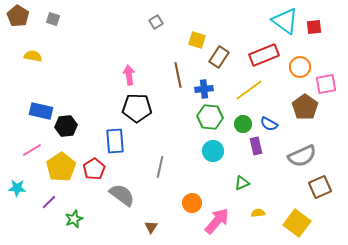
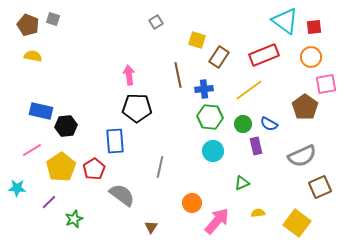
brown pentagon at (18, 16): moved 10 px right, 9 px down; rotated 10 degrees counterclockwise
orange circle at (300, 67): moved 11 px right, 10 px up
